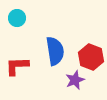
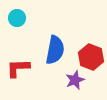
blue semicircle: moved 1 px up; rotated 20 degrees clockwise
red L-shape: moved 1 px right, 2 px down
